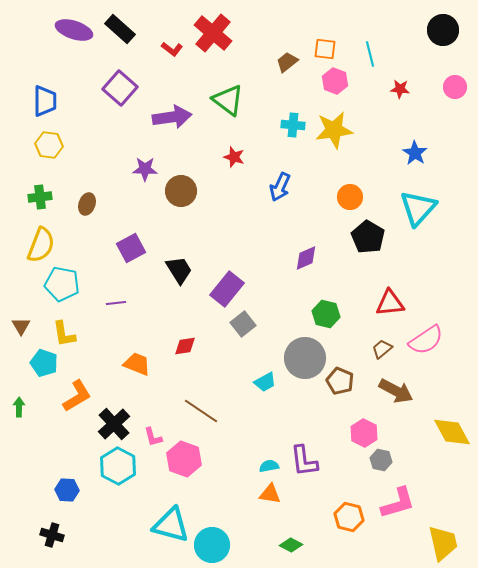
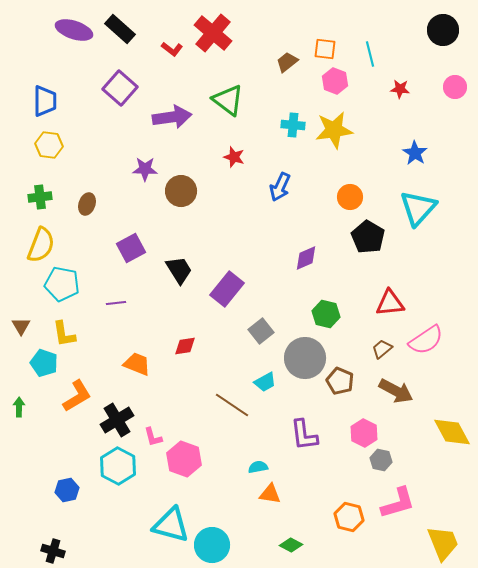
gray square at (243, 324): moved 18 px right, 7 px down
brown line at (201, 411): moved 31 px right, 6 px up
black cross at (114, 424): moved 3 px right, 4 px up; rotated 12 degrees clockwise
purple L-shape at (304, 461): moved 26 px up
cyan semicircle at (269, 466): moved 11 px left, 1 px down
blue hexagon at (67, 490): rotated 15 degrees counterclockwise
black cross at (52, 535): moved 1 px right, 16 px down
yellow trapezoid at (443, 543): rotated 9 degrees counterclockwise
